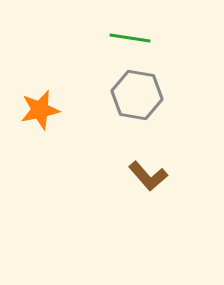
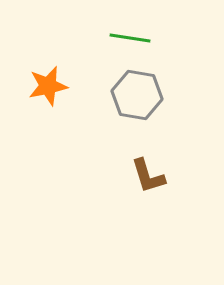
orange star: moved 8 px right, 24 px up
brown L-shape: rotated 24 degrees clockwise
